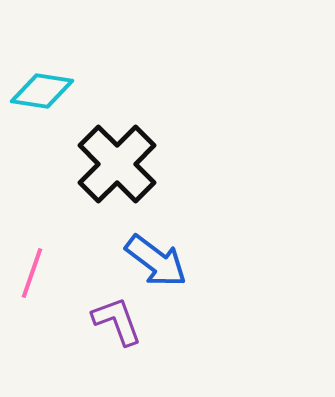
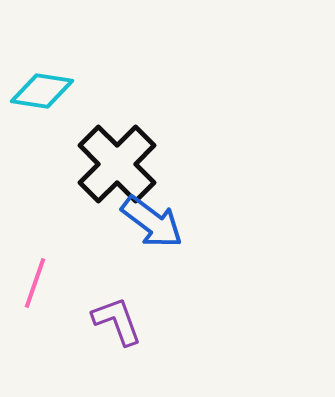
blue arrow: moved 4 px left, 39 px up
pink line: moved 3 px right, 10 px down
